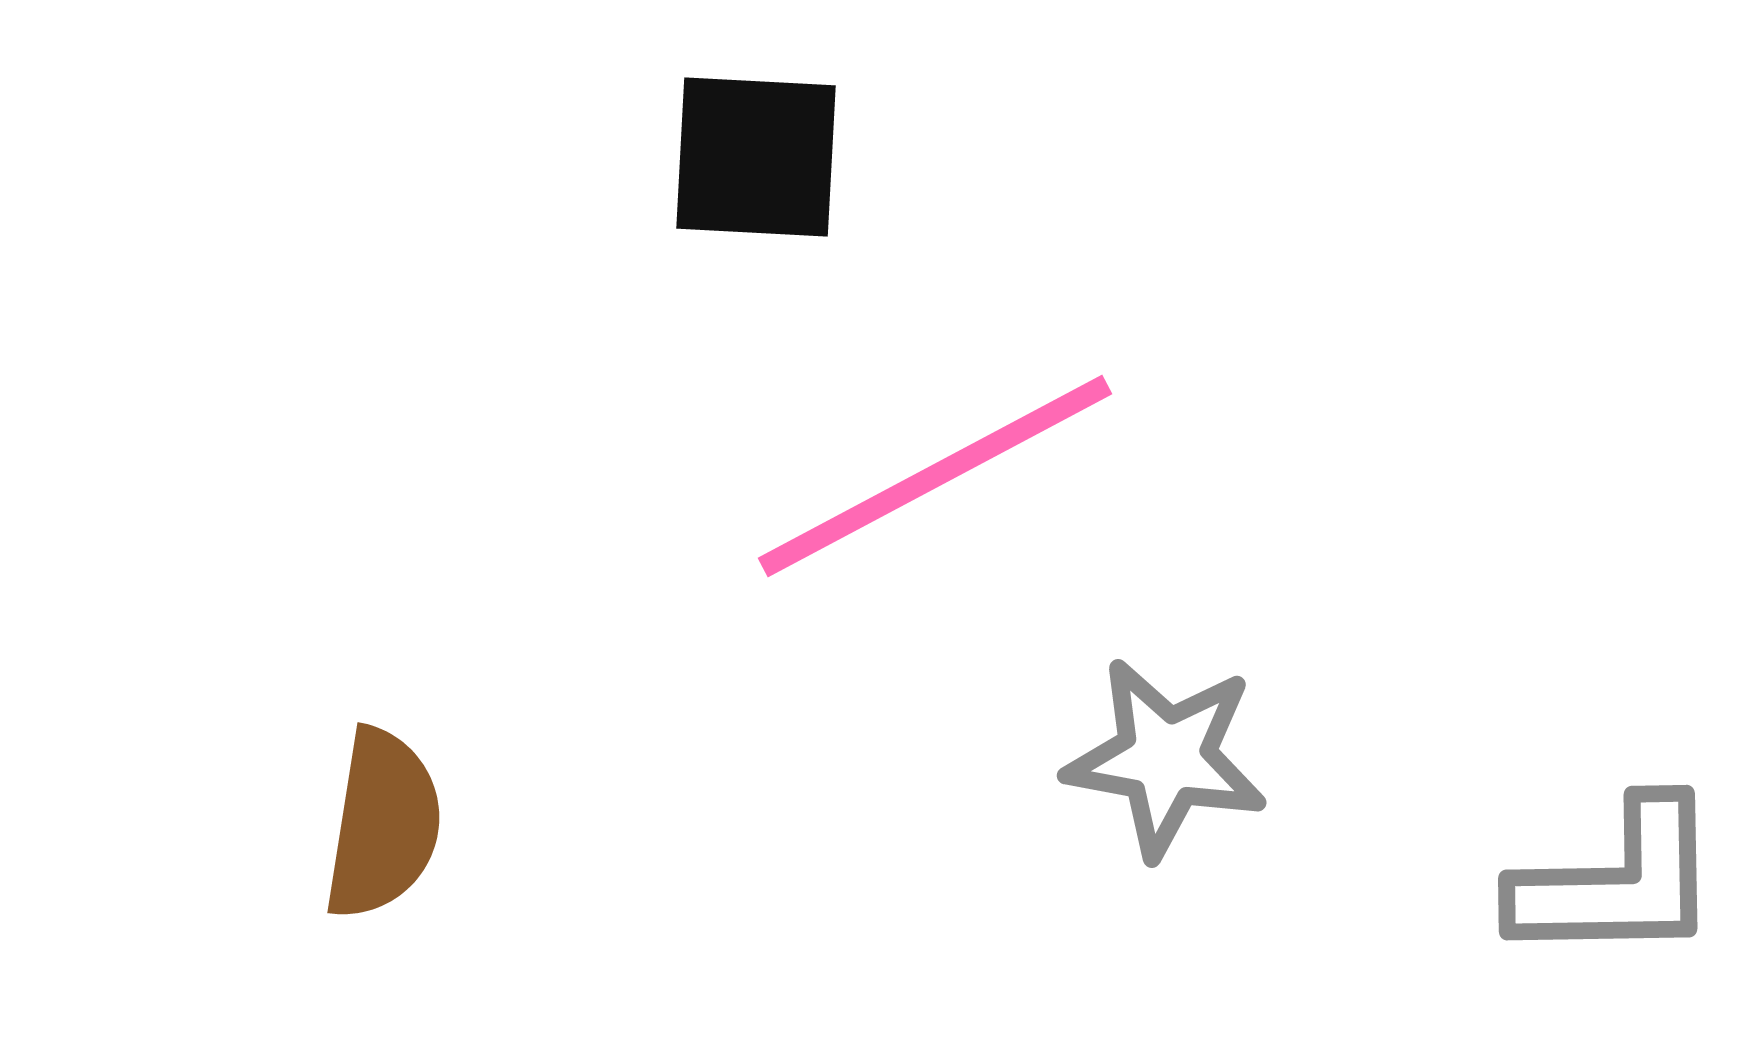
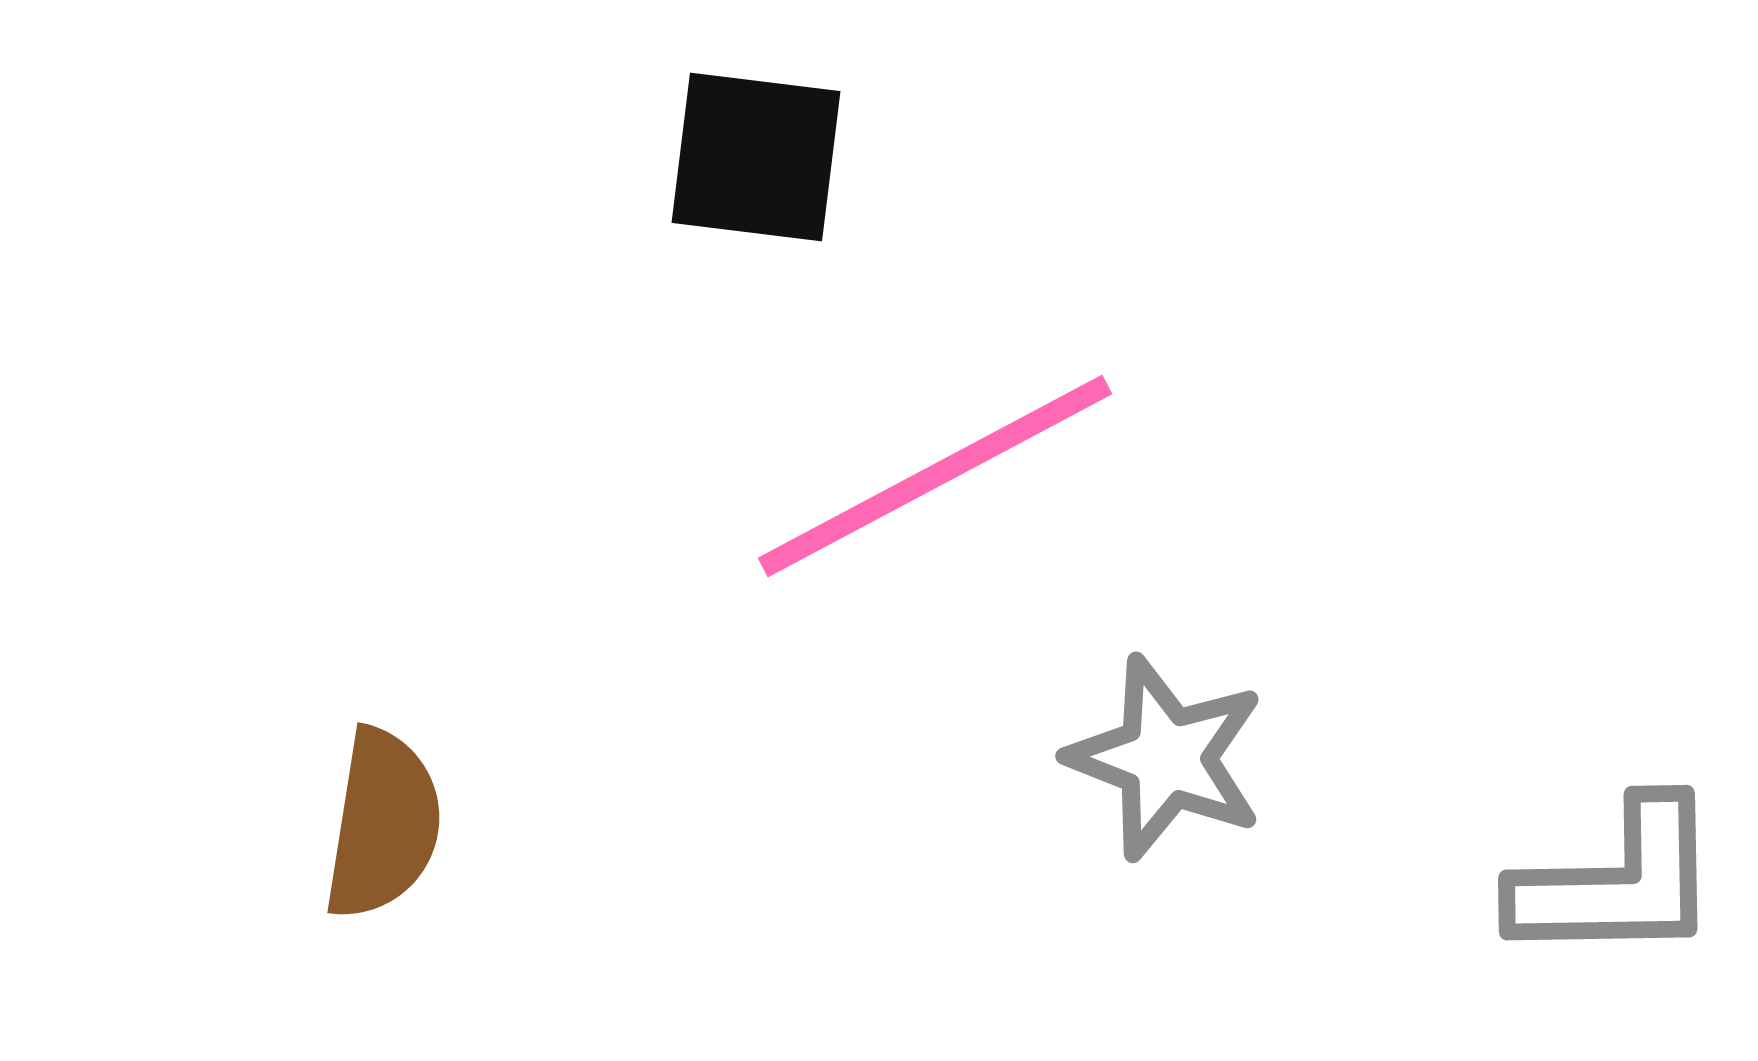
black square: rotated 4 degrees clockwise
gray star: rotated 11 degrees clockwise
